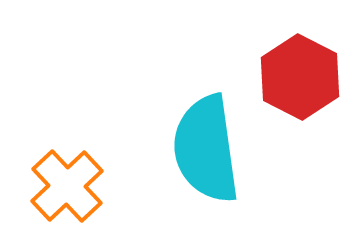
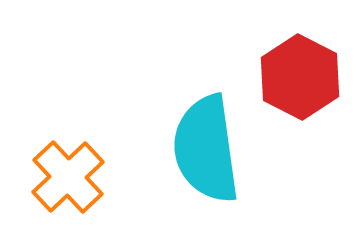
orange cross: moved 1 px right, 9 px up
